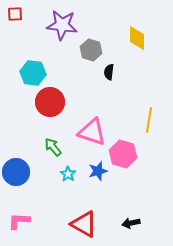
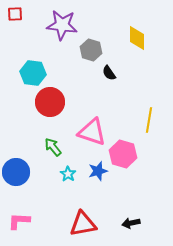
black semicircle: moved 1 px down; rotated 42 degrees counterclockwise
red triangle: moved 1 px left; rotated 40 degrees counterclockwise
